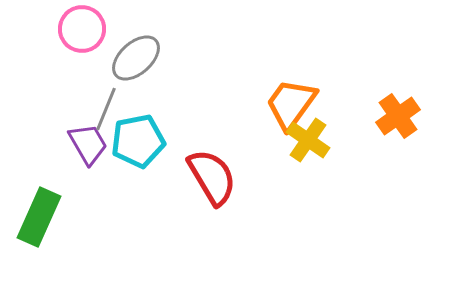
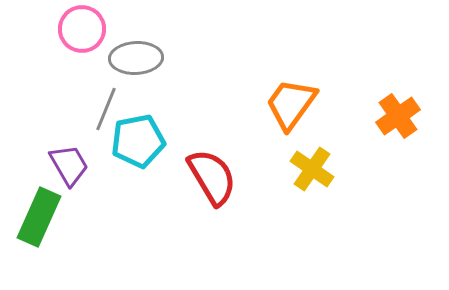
gray ellipse: rotated 39 degrees clockwise
yellow cross: moved 4 px right, 29 px down
purple trapezoid: moved 19 px left, 21 px down
